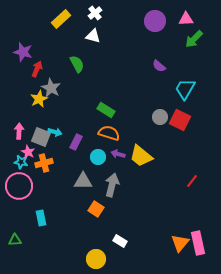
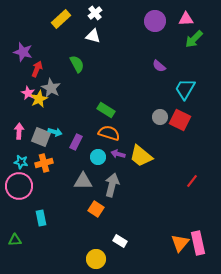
pink star: moved 59 px up
